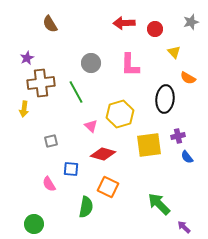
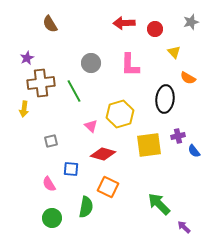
green line: moved 2 px left, 1 px up
blue semicircle: moved 7 px right, 6 px up
green circle: moved 18 px right, 6 px up
